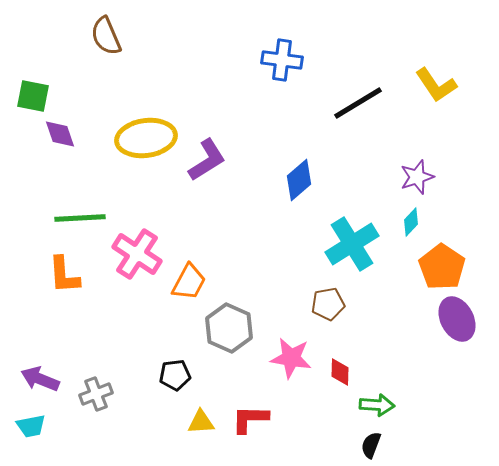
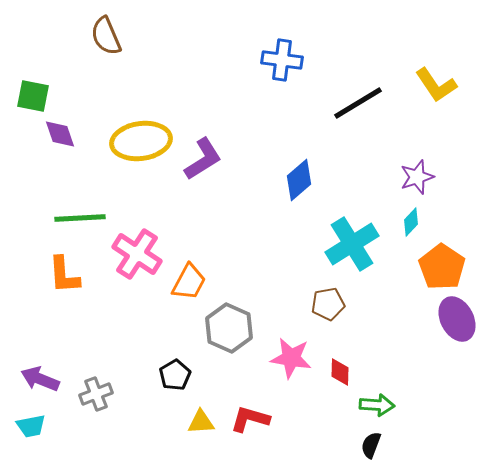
yellow ellipse: moved 5 px left, 3 px down
purple L-shape: moved 4 px left, 1 px up
black pentagon: rotated 24 degrees counterclockwise
red L-shape: rotated 15 degrees clockwise
